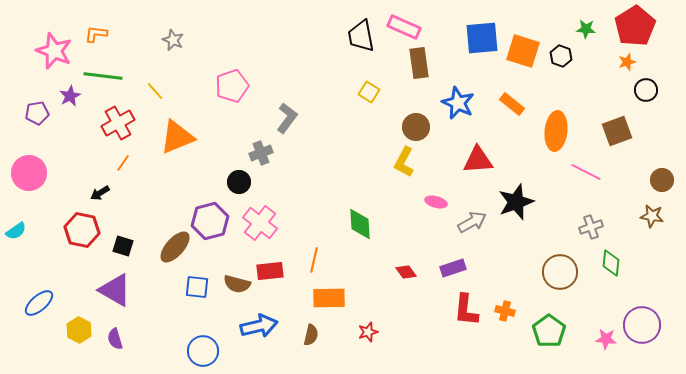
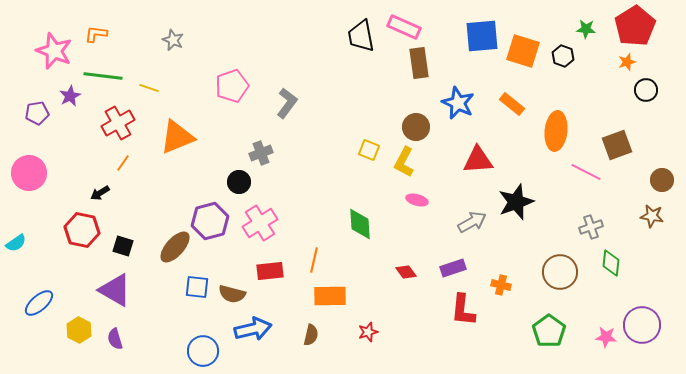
blue square at (482, 38): moved 2 px up
black hexagon at (561, 56): moved 2 px right
yellow line at (155, 91): moved 6 px left, 3 px up; rotated 30 degrees counterclockwise
yellow square at (369, 92): moved 58 px down; rotated 10 degrees counterclockwise
gray L-shape at (287, 118): moved 15 px up
brown square at (617, 131): moved 14 px down
pink ellipse at (436, 202): moved 19 px left, 2 px up
pink cross at (260, 223): rotated 20 degrees clockwise
cyan semicircle at (16, 231): moved 12 px down
brown semicircle at (237, 284): moved 5 px left, 10 px down
orange rectangle at (329, 298): moved 1 px right, 2 px up
red L-shape at (466, 310): moved 3 px left
orange cross at (505, 311): moved 4 px left, 26 px up
blue arrow at (259, 326): moved 6 px left, 3 px down
pink star at (606, 339): moved 2 px up
